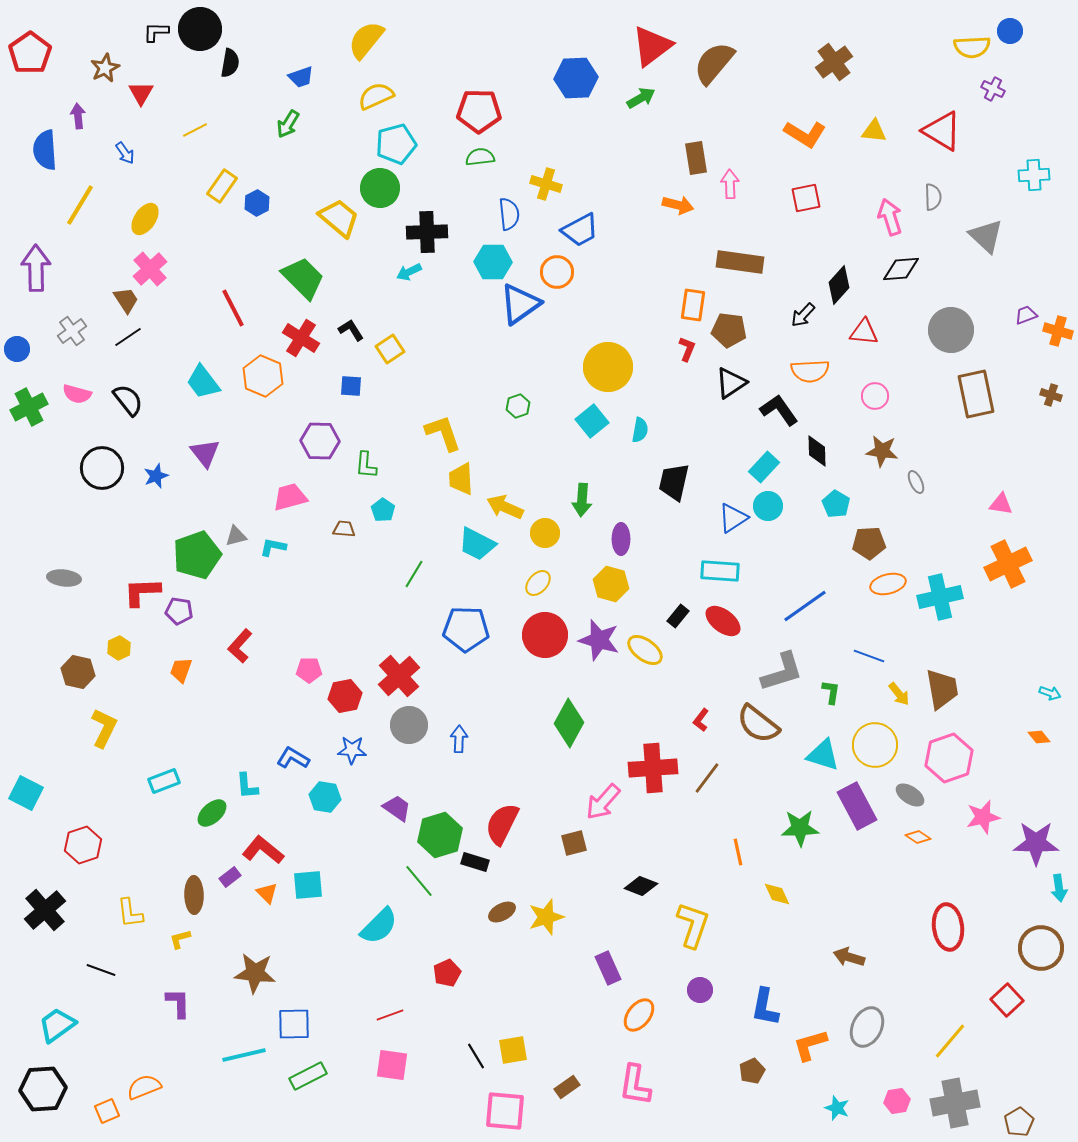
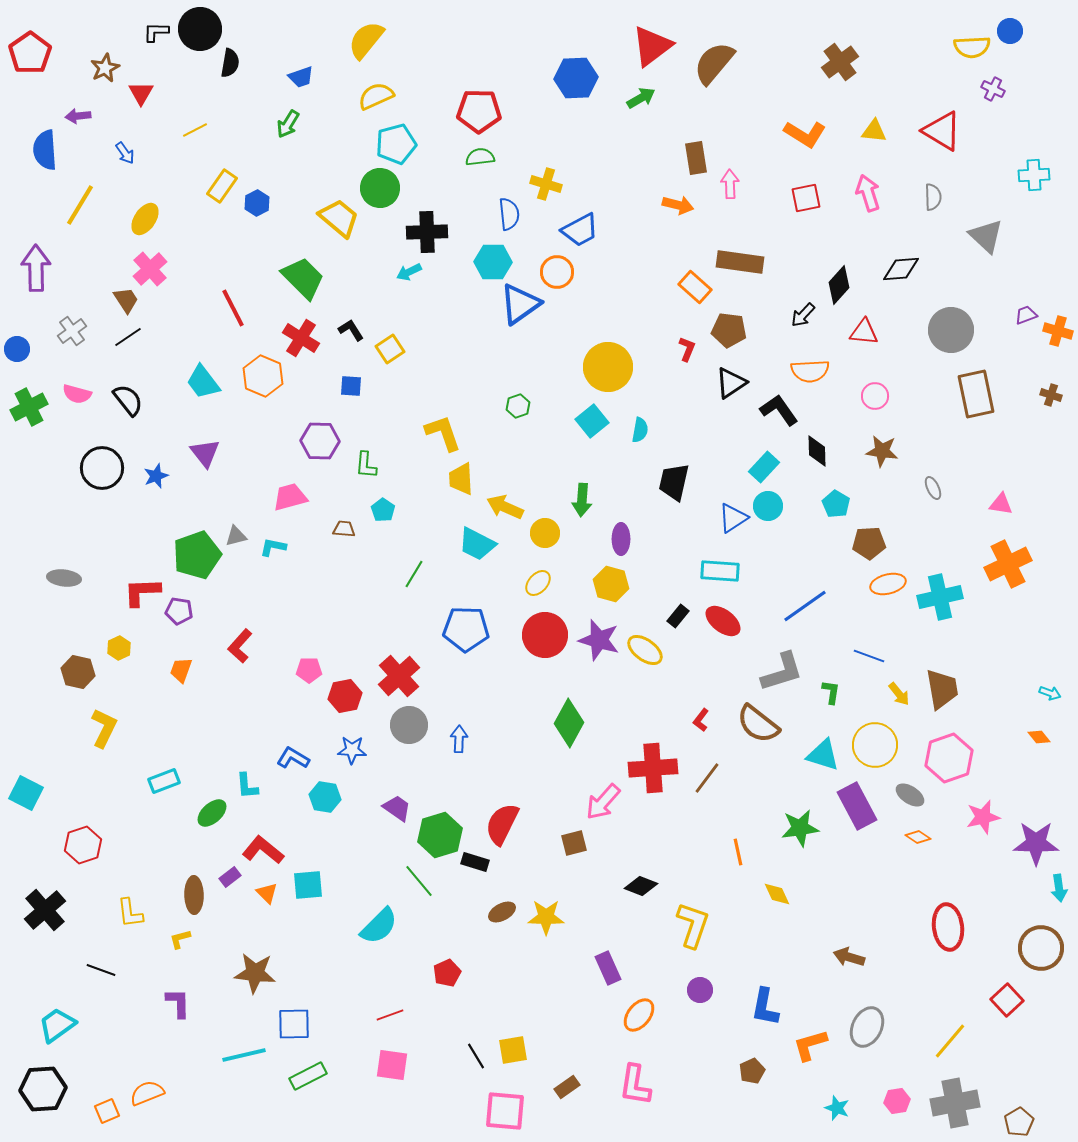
brown cross at (834, 62): moved 6 px right
purple arrow at (78, 116): rotated 90 degrees counterclockwise
pink arrow at (890, 217): moved 22 px left, 24 px up
orange rectangle at (693, 305): moved 2 px right, 18 px up; rotated 56 degrees counterclockwise
gray ellipse at (916, 482): moved 17 px right, 6 px down
green star at (800, 828): rotated 6 degrees counterclockwise
yellow star at (546, 917): rotated 18 degrees clockwise
orange semicircle at (144, 1087): moved 3 px right, 6 px down
